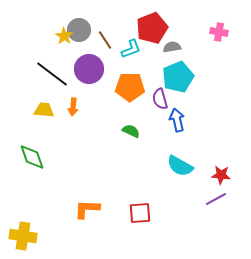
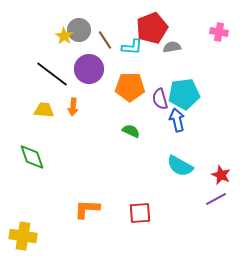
cyan L-shape: moved 1 px right, 2 px up; rotated 25 degrees clockwise
cyan pentagon: moved 6 px right, 17 px down; rotated 16 degrees clockwise
red star: rotated 18 degrees clockwise
